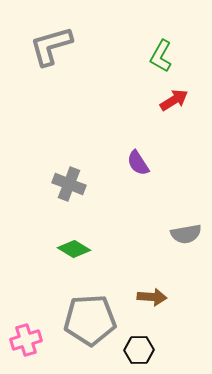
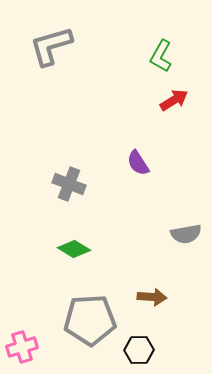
pink cross: moved 4 px left, 7 px down
